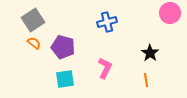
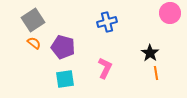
orange line: moved 10 px right, 7 px up
